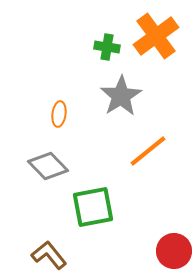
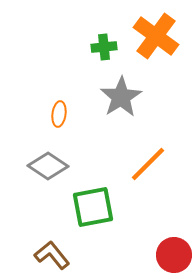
orange cross: rotated 18 degrees counterclockwise
green cross: moved 3 px left; rotated 15 degrees counterclockwise
gray star: moved 1 px down
orange line: moved 13 px down; rotated 6 degrees counterclockwise
gray diamond: rotated 12 degrees counterclockwise
red circle: moved 4 px down
brown L-shape: moved 3 px right
